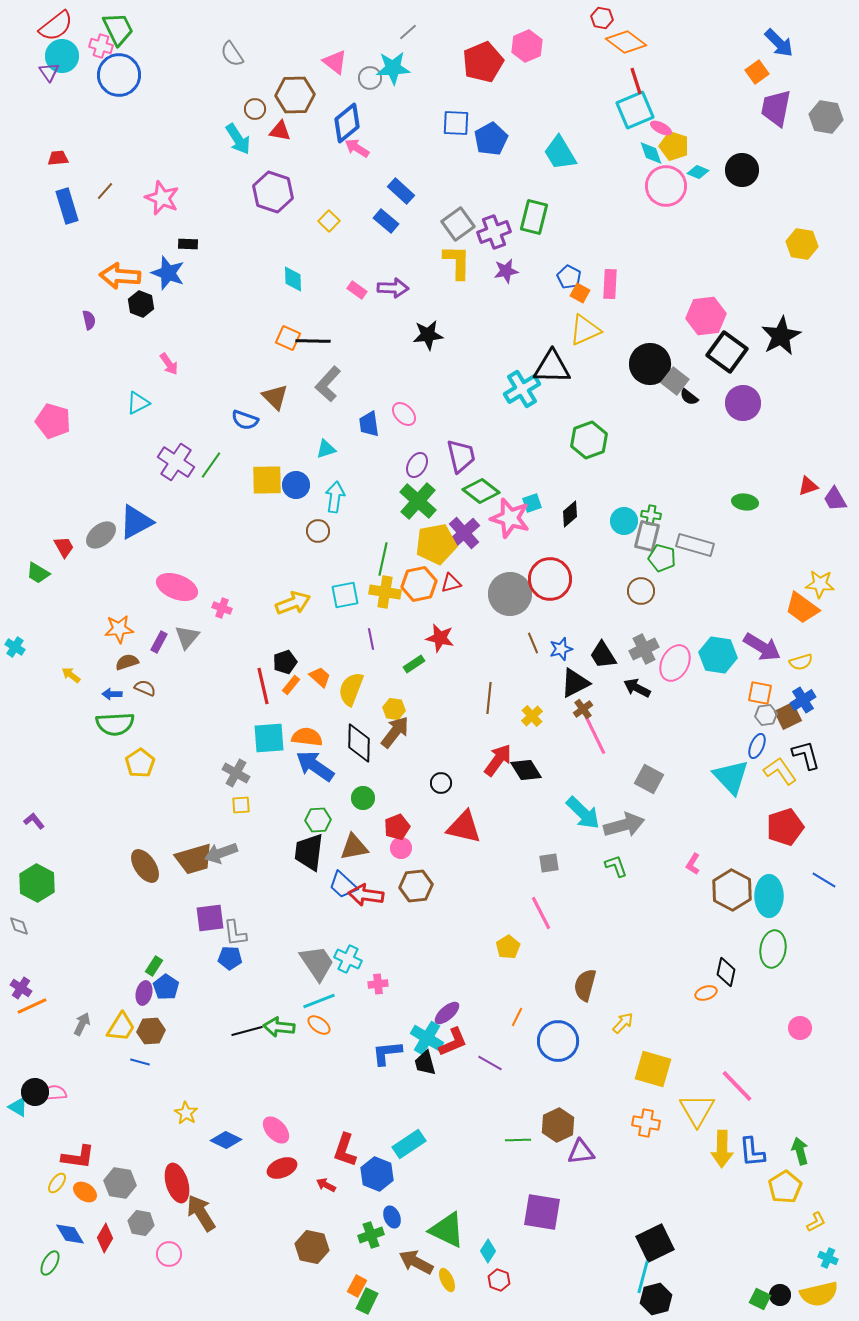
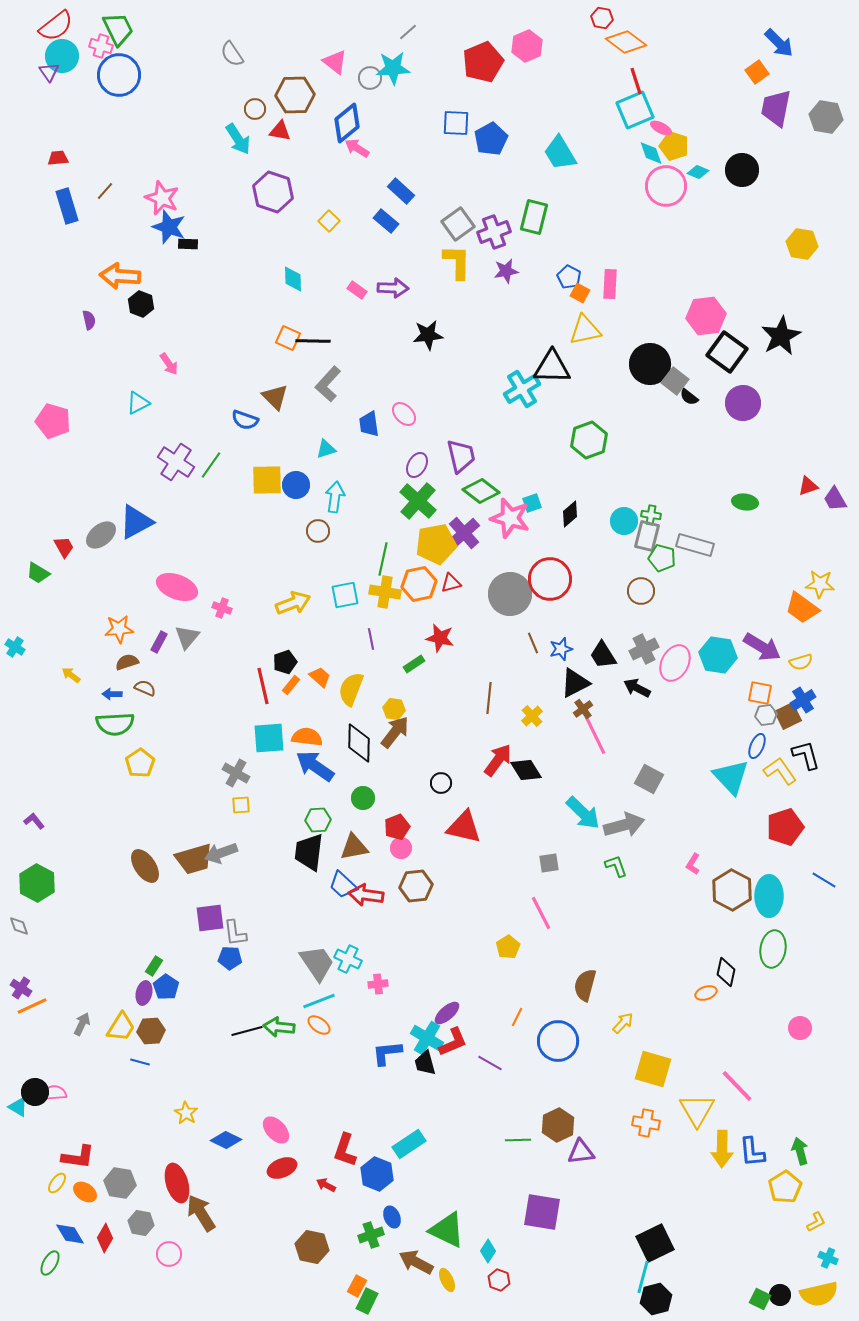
blue star at (168, 273): moved 1 px right, 46 px up
yellow triangle at (585, 330): rotated 12 degrees clockwise
